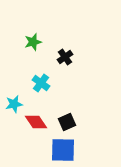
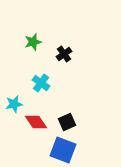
black cross: moved 1 px left, 3 px up
blue square: rotated 20 degrees clockwise
